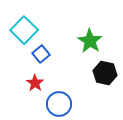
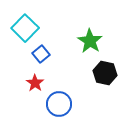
cyan square: moved 1 px right, 2 px up
